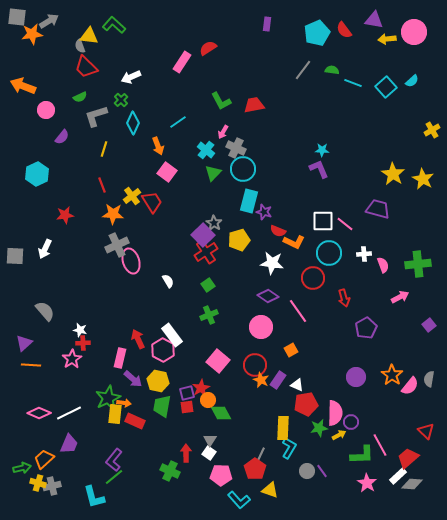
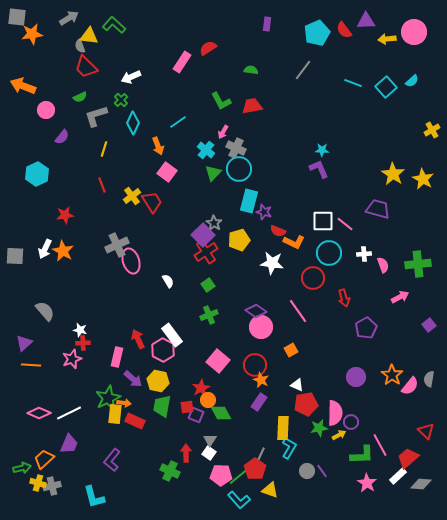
purple triangle at (374, 20): moved 8 px left, 1 px down; rotated 12 degrees counterclockwise
gray arrow at (49, 21): moved 20 px right, 3 px up
green semicircle at (332, 70): moved 81 px left
red trapezoid at (254, 105): moved 2 px left, 1 px down
cyan circle at (243, 169): moved 4 px left
orange star at (113, 214): moved 50 px left, 37 px down; rotated 25 degrees clockwise
purple diamond at (268, 296): moved 12 px left, 15 px down
pink rectangle at (120, 358): moved 3 px left, 1 px up
pink star at (72, 359): rotated 12 degrees clockwise
purple rectangle at (278, 380): moved 19 px left, 22 px down
purple square at (187, 393): moved 9 px right, 22 px down; rotated 35 degrees clockwise
purple L-shape at (114, 460): moved 2 px left
green line at (114, 477): moved 124 px right
gray diamond at (412, 484): moved 9 px right
